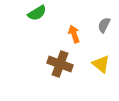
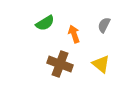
green semicircle: moved 8 px right, 10 px down
